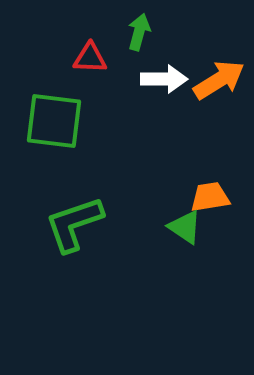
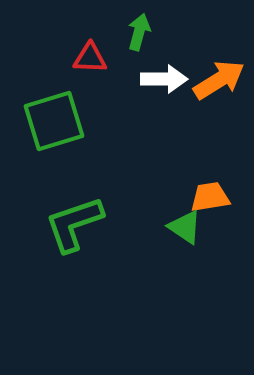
green square: rotated 24 degrees counterclockwise
